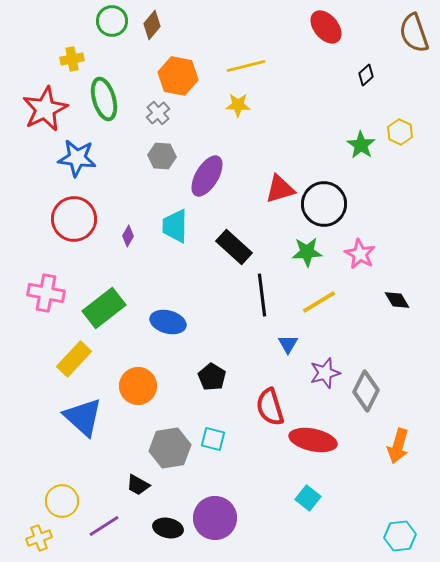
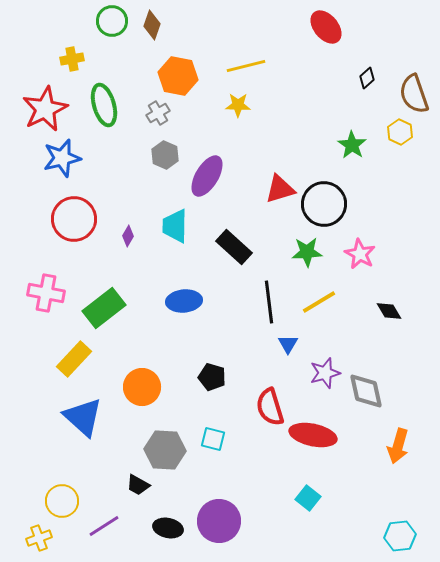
brown diamond at (152, 25): rotated 20 degrees counterclockwise
brown semicircle at (414, 33): moved 61 px down
black diamond at (366, 75): moved 1 px right, 3 px down
green ellipse at (104, 99): moved 6 px down
gray cross at (158, 113): rotated 10 degrees clockwise
green star at (361, 145): moved 9 px left
gray hexagon at (162, 156): moved 3 px right, 1 px up; rotated 20 degrees clockwise
blue star at (77, 158): moved 15 px left; rotated 21 degrees counterclockwise
black line at (262, 295): moved 7 px right, 7 px down
black diamond at (397, 300): moved 8 px left, 11 px down
blue ellipse at (168, 322): moved 16 px right, 21 px up; rotated 20 degrees counterclockwise
black pentagon at (212, 377): rotated 16 degrees counterclockwise
orange circle at (138, 386): moved 4 px right, 1 px down
gray diamond at (366, 391): rotated 39 degrees counterclockwise
red ellipse at (313, 440): moved 5 px up
gray hexagon at (170, 448): moved 5 px left, 2 px down; rotated 12 degrees clockwise
purple circle at (215, 518): moved 4 px right, 3 px down
